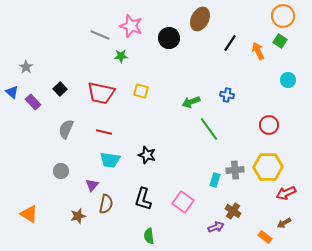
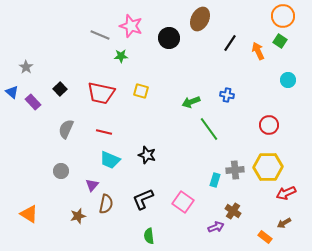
cyan trapezoid: rotated 15 degrees clockwise
black L-shape: rotated 50 degrees clockwise
